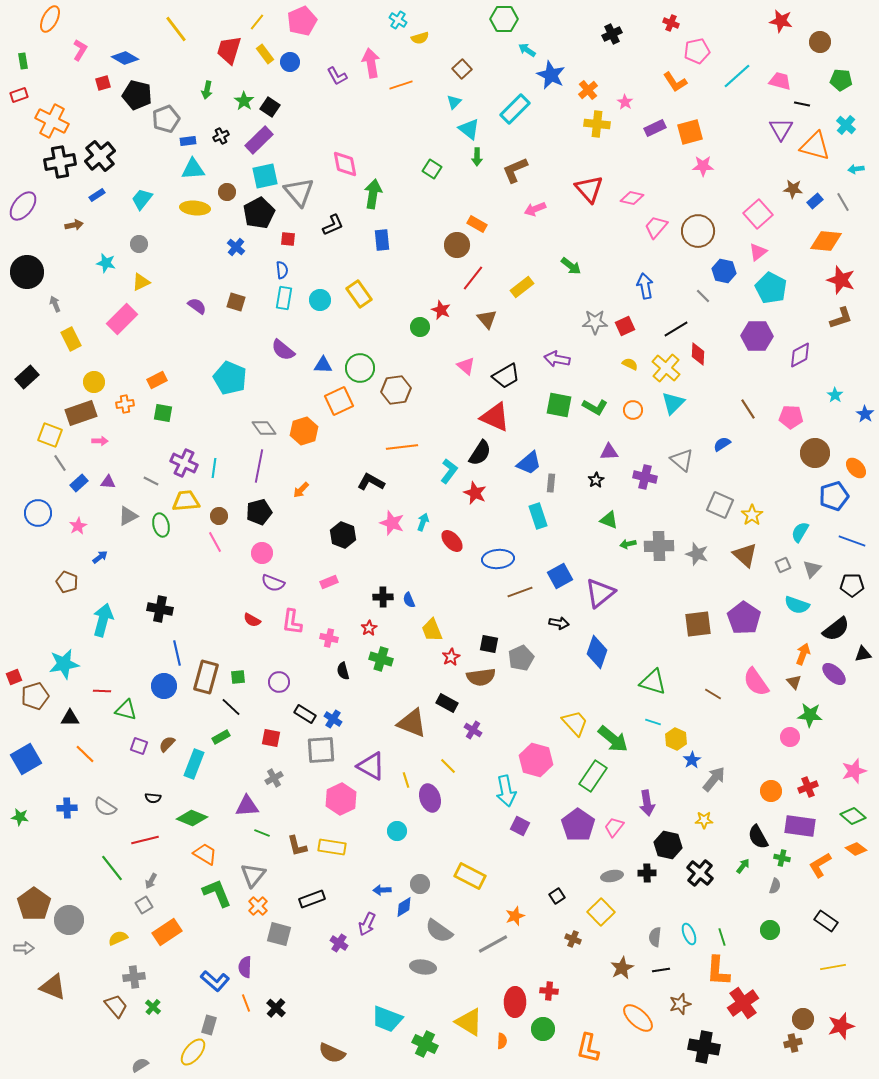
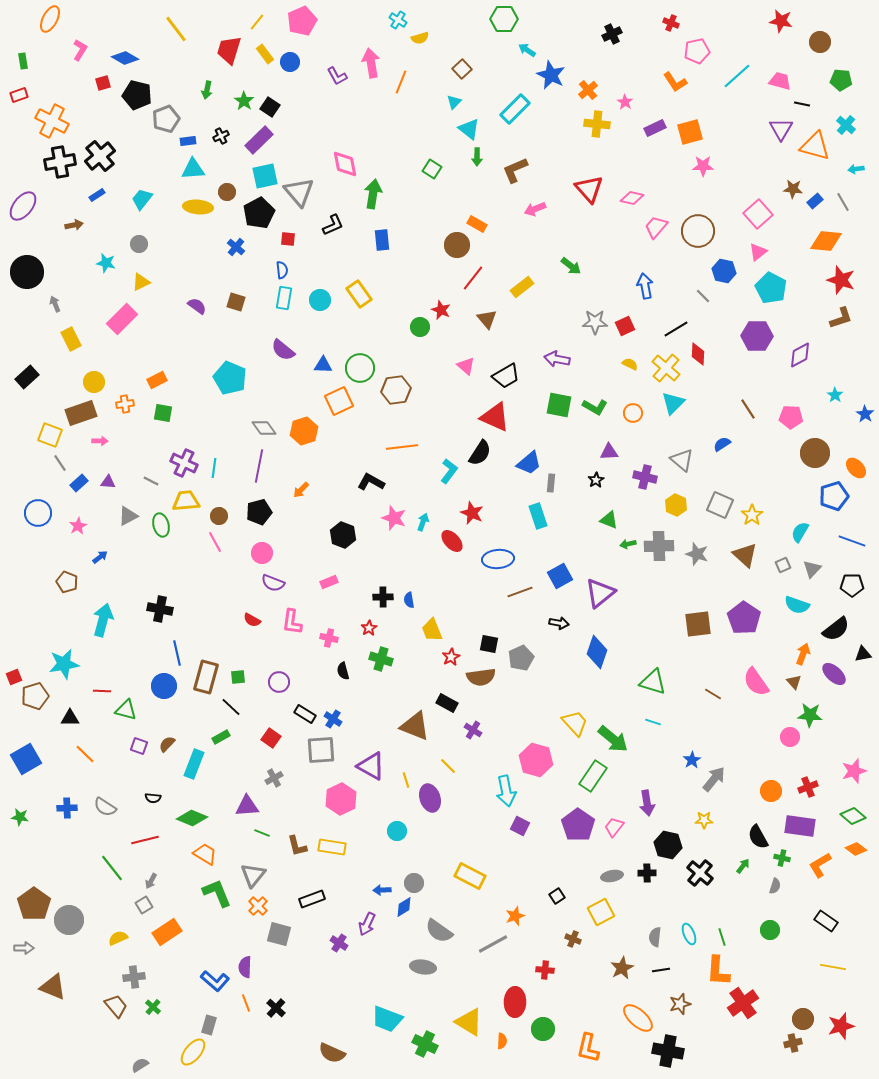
orange line at (401, 85): moved 3 px up; rotated 50 degrees counterclockwise
yellow ellipse at (195, 208): moved 3 px right, 1 px up
orange circle at (633, 410): moved 3 px down
red star at (475, 493): moved 3 px left, 20 px down
pink star at (392, 523): moved 2 px right, 5 px up
blue semicircle at (409, 600): rotated 14 degrees clockwise
brown triangle at (412, 723): moved 3 px right, 3 px down
red square at (271, 738): rotated 24 degrees clockwise
yellow hexagon at (676, 739): moved 234 px up
gray circle at (420, 884): moved 6 px left, 1 px up
yellow square at (601, 912): rotated 16 degrees clockwise
yellow line at (833, 967): rotated 20 degrees clockwise
red cross at (549, 991): moved 4 px left, 21 px up
black cross at (704, 1047): moved 36 px left, 4 px down
